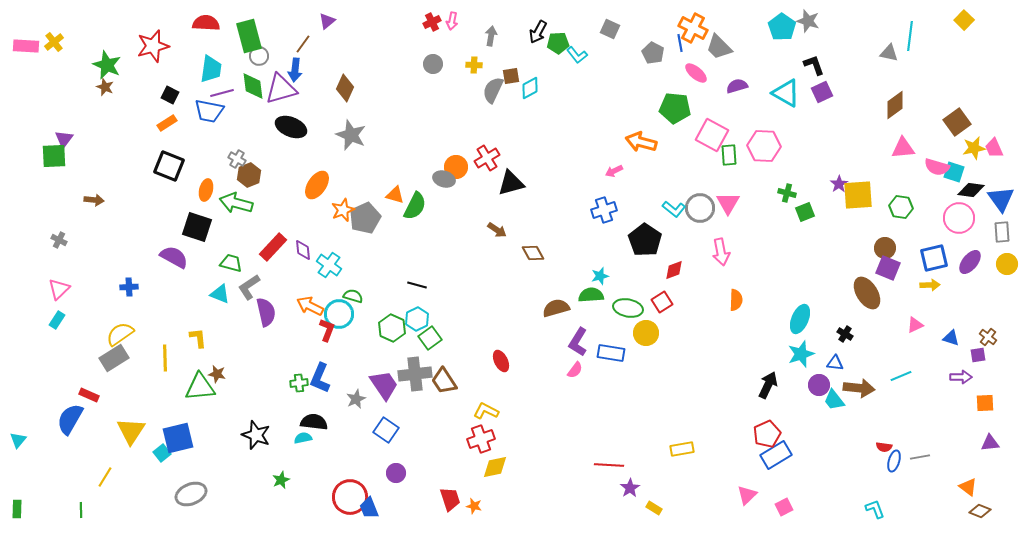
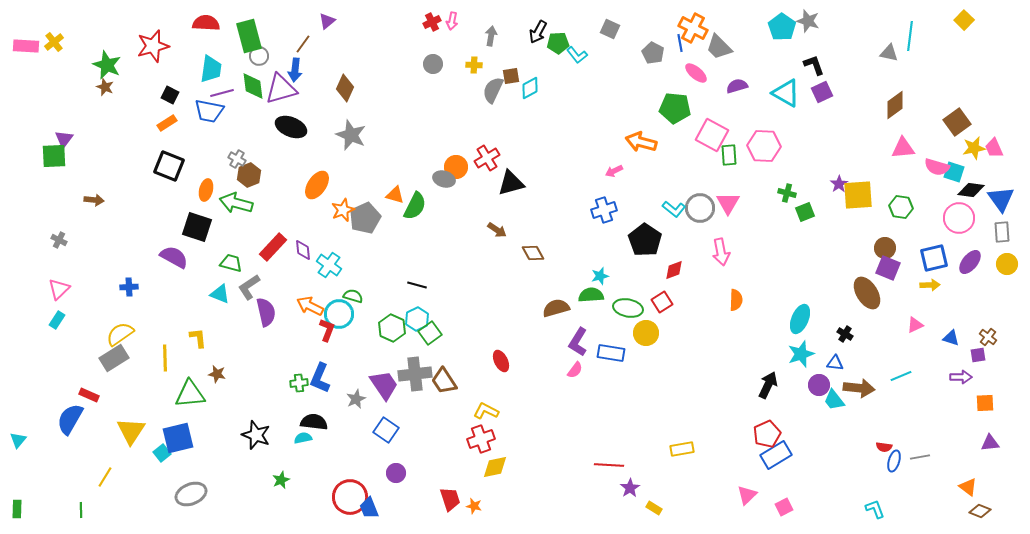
green square at (430, 338): moved 5 px up
green triangle at (200, 387): moved 10 px left, 7 px down
